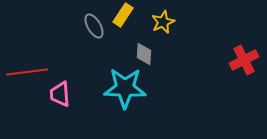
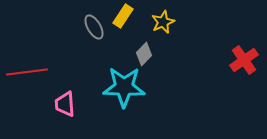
yellow rectangle: moved 1 px down
gray ellipse: moved 1 px down
gray diamond: rotated 40 degrees clockwise
red cross: rotated 8 degrees counterclockwise
cyan star: moved 1 px left, 1 px up
pink trapezoid: moved 5 px right, 10 px down
